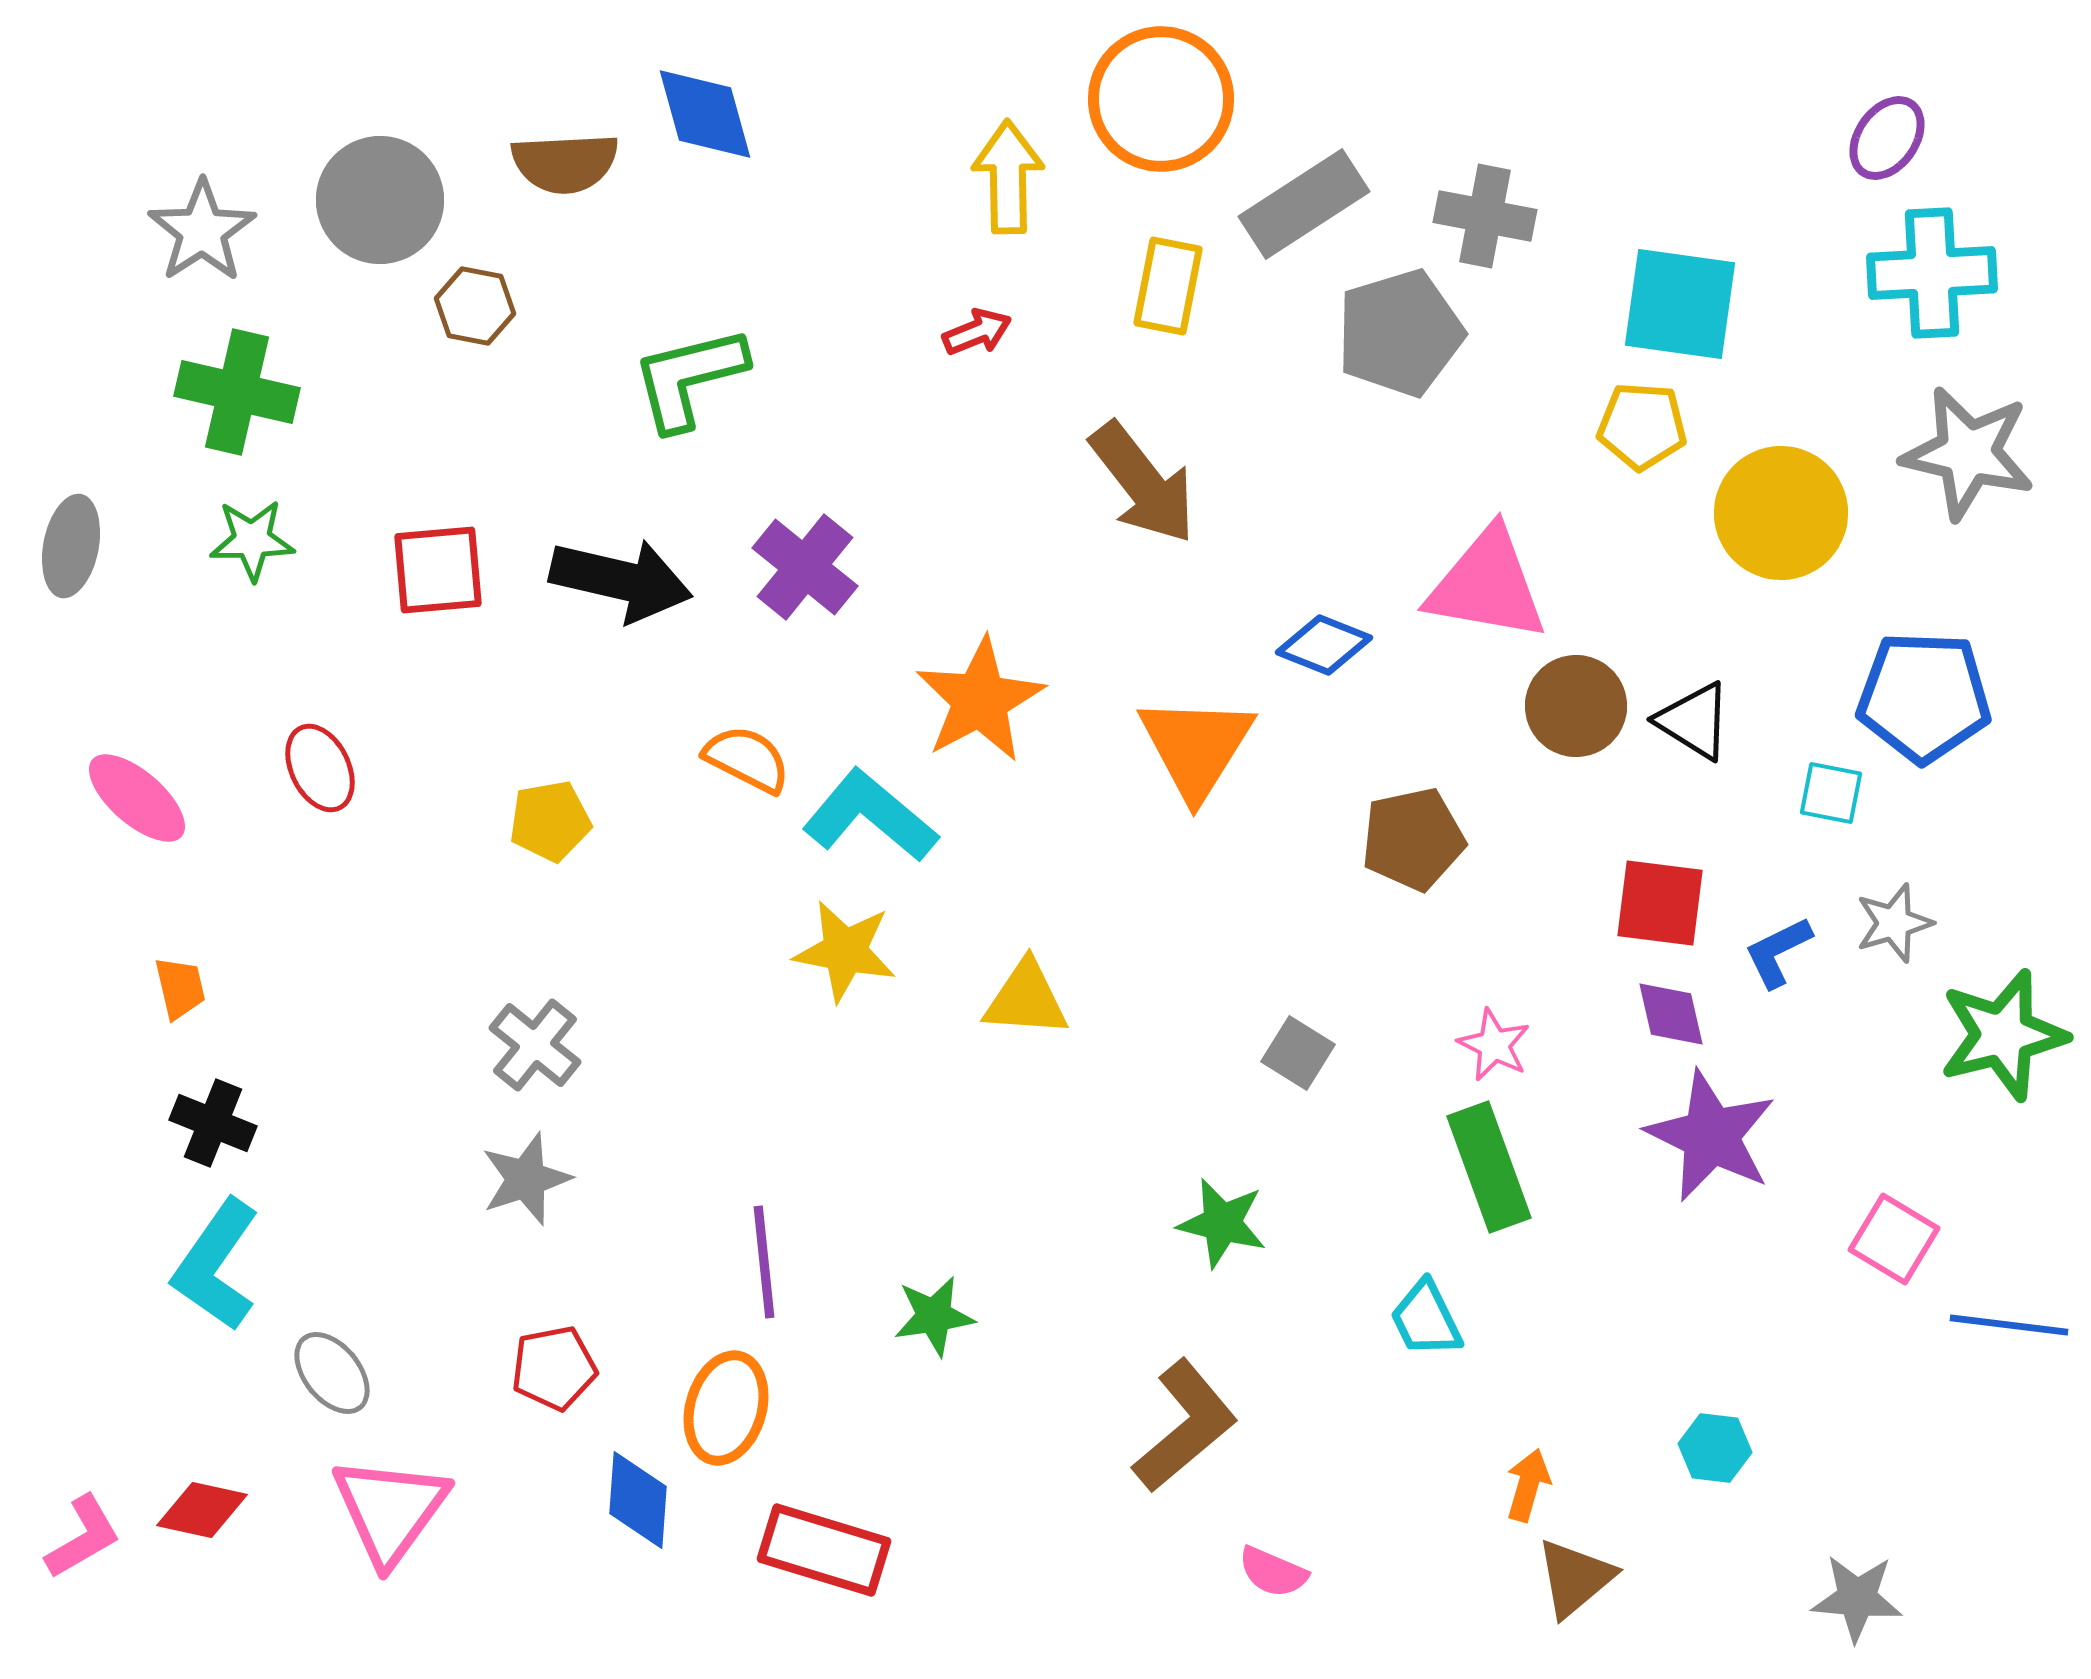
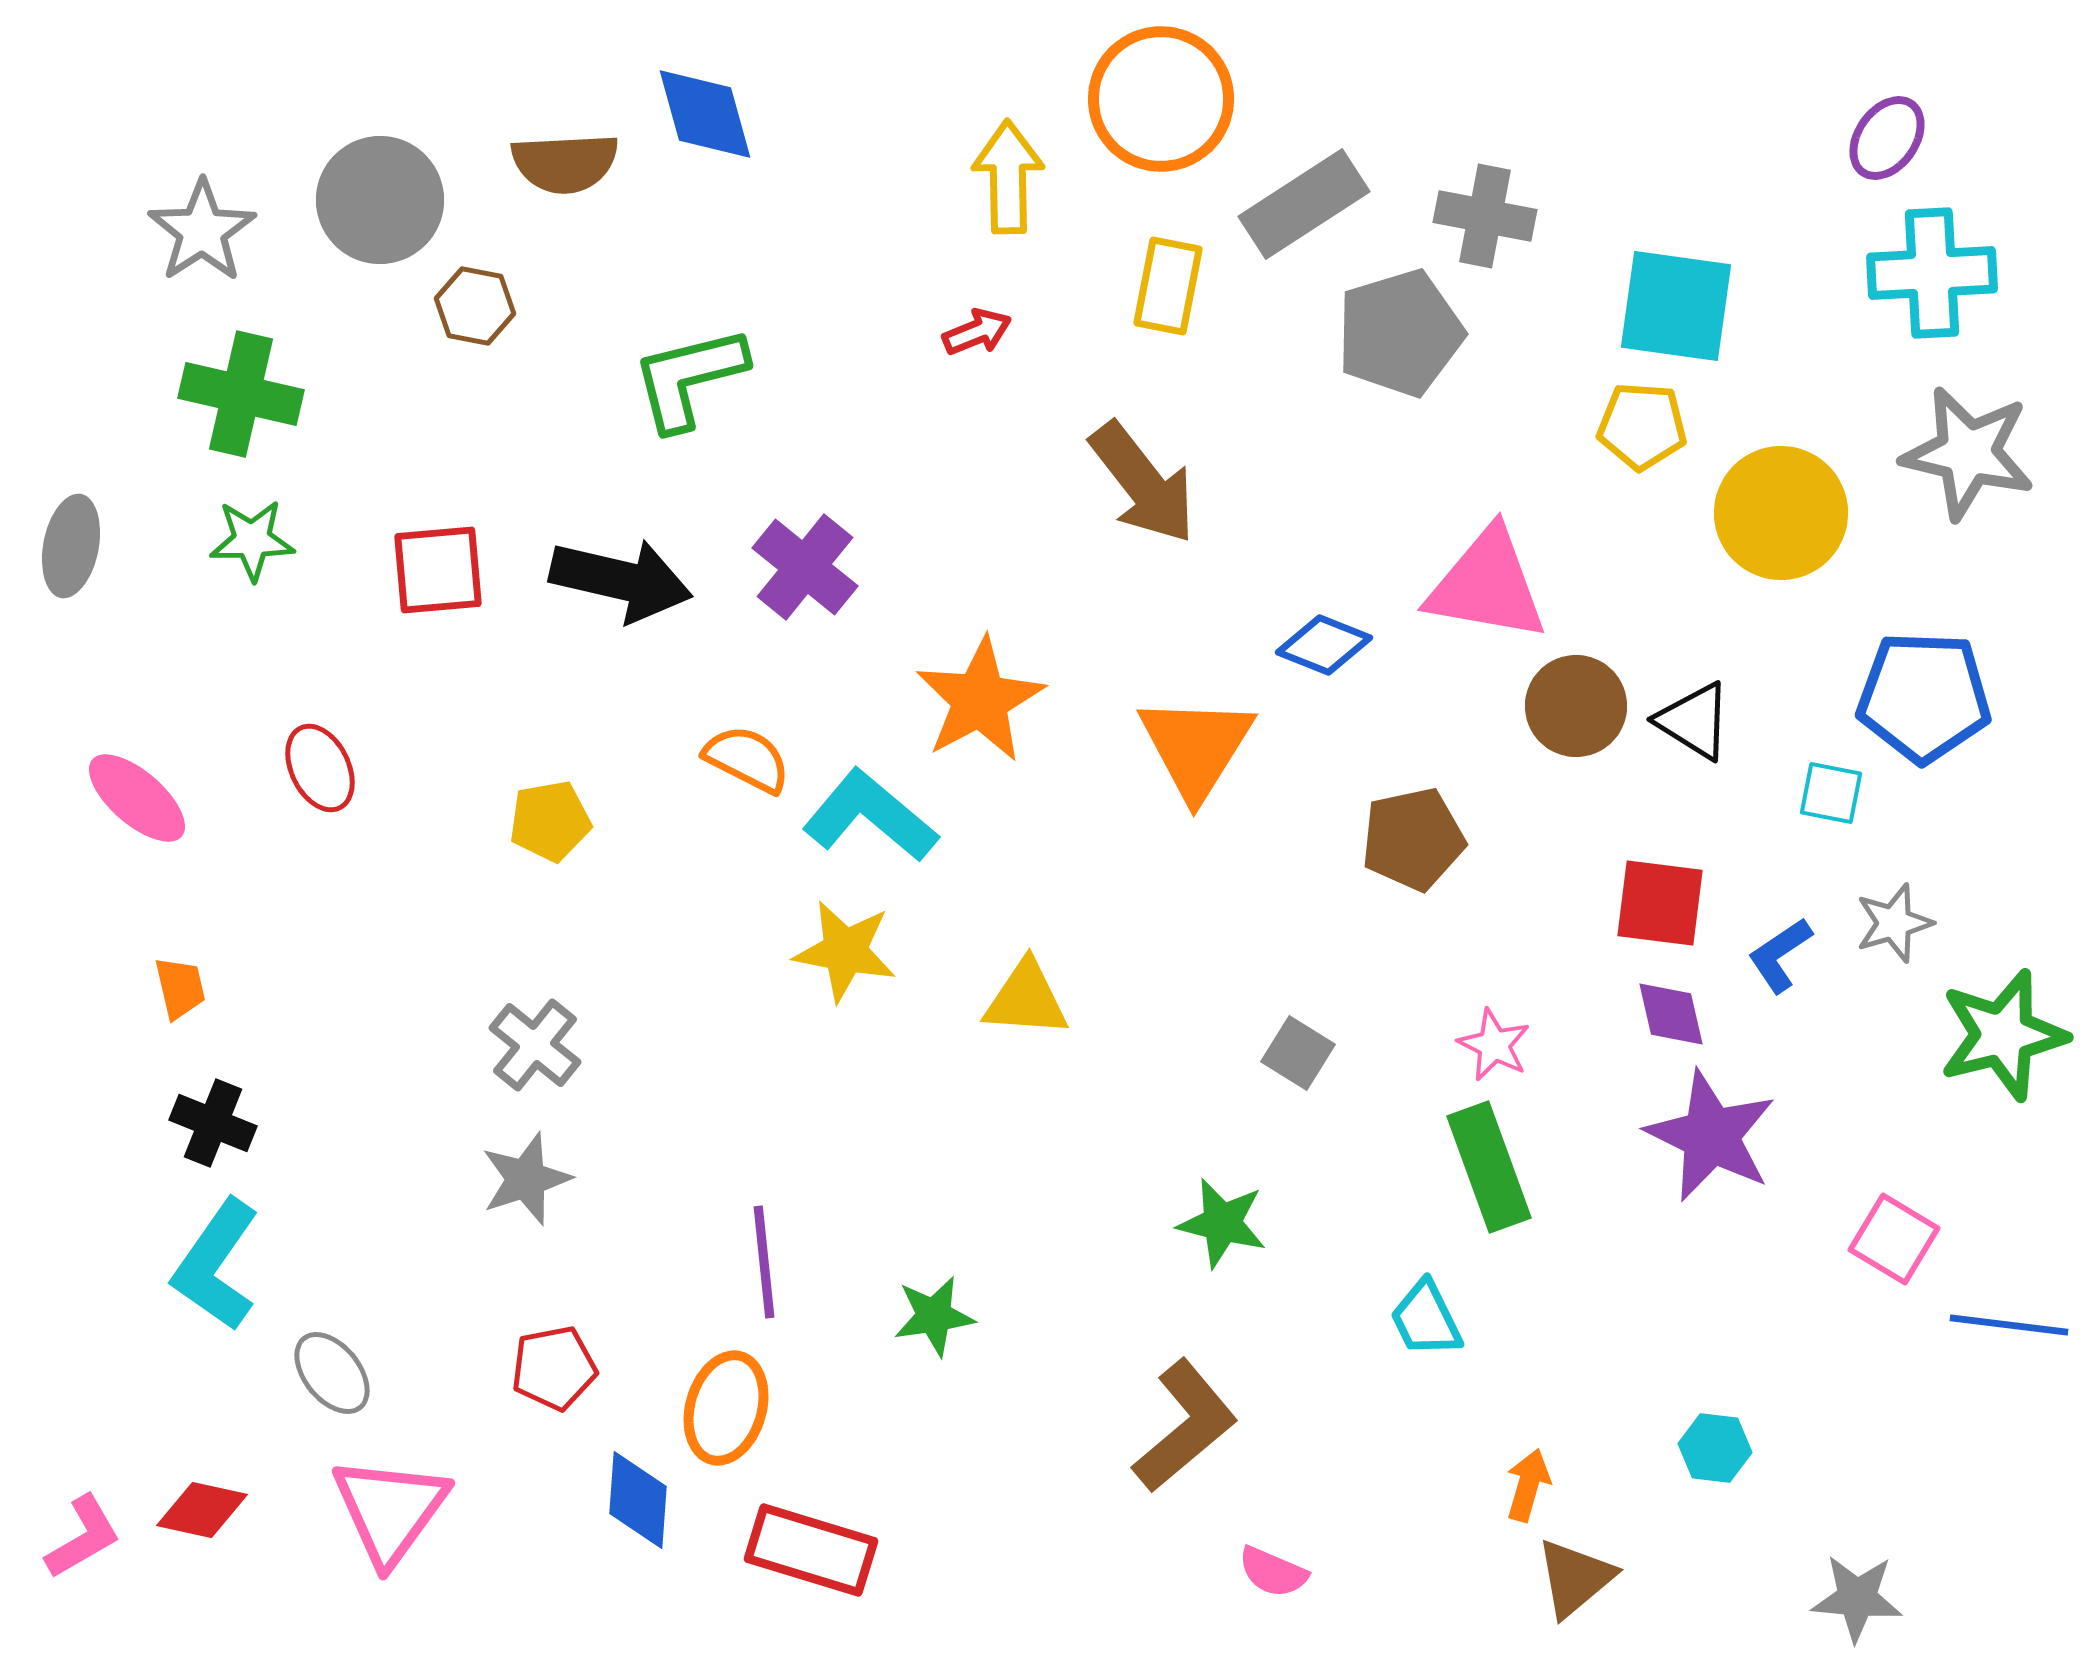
cyan square at (1680, 304): moved 4 px left, 2 px down
green cross at (237, 392): moved 4 px right, 2 px down
blue L-shape at (1778, 952): moved 2 px right, 3 px down; rotated 8 degrees counterclockwise
red rectangle at (824, 1550): moved 13 px left
